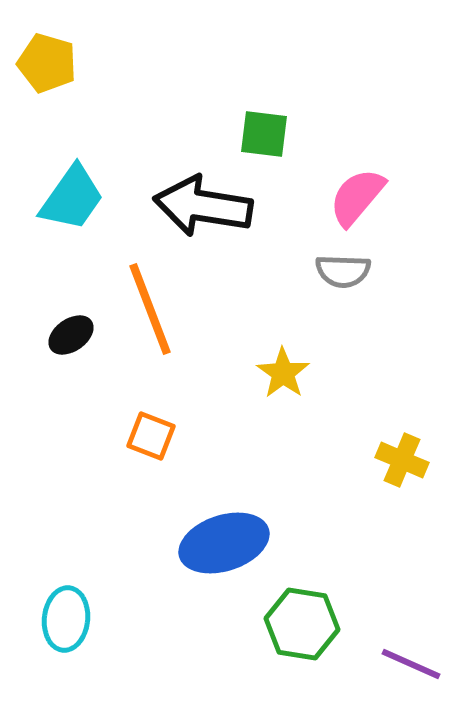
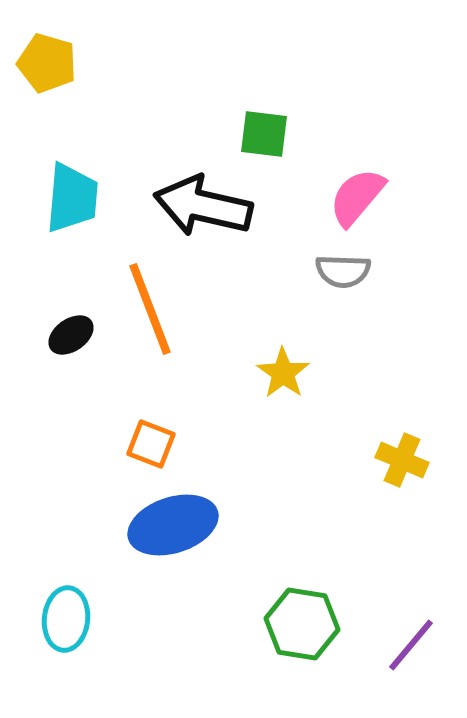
cyan trapezoid: rotated 30 degrees counterclockwise
black arrow: rotated 4 degrees clockwise
orange square: moved 8 px down
blue ellipse: moved 51 px left, 18 px up
purple line: moved 19 px up; rotated 74 degrees counterclockwise
